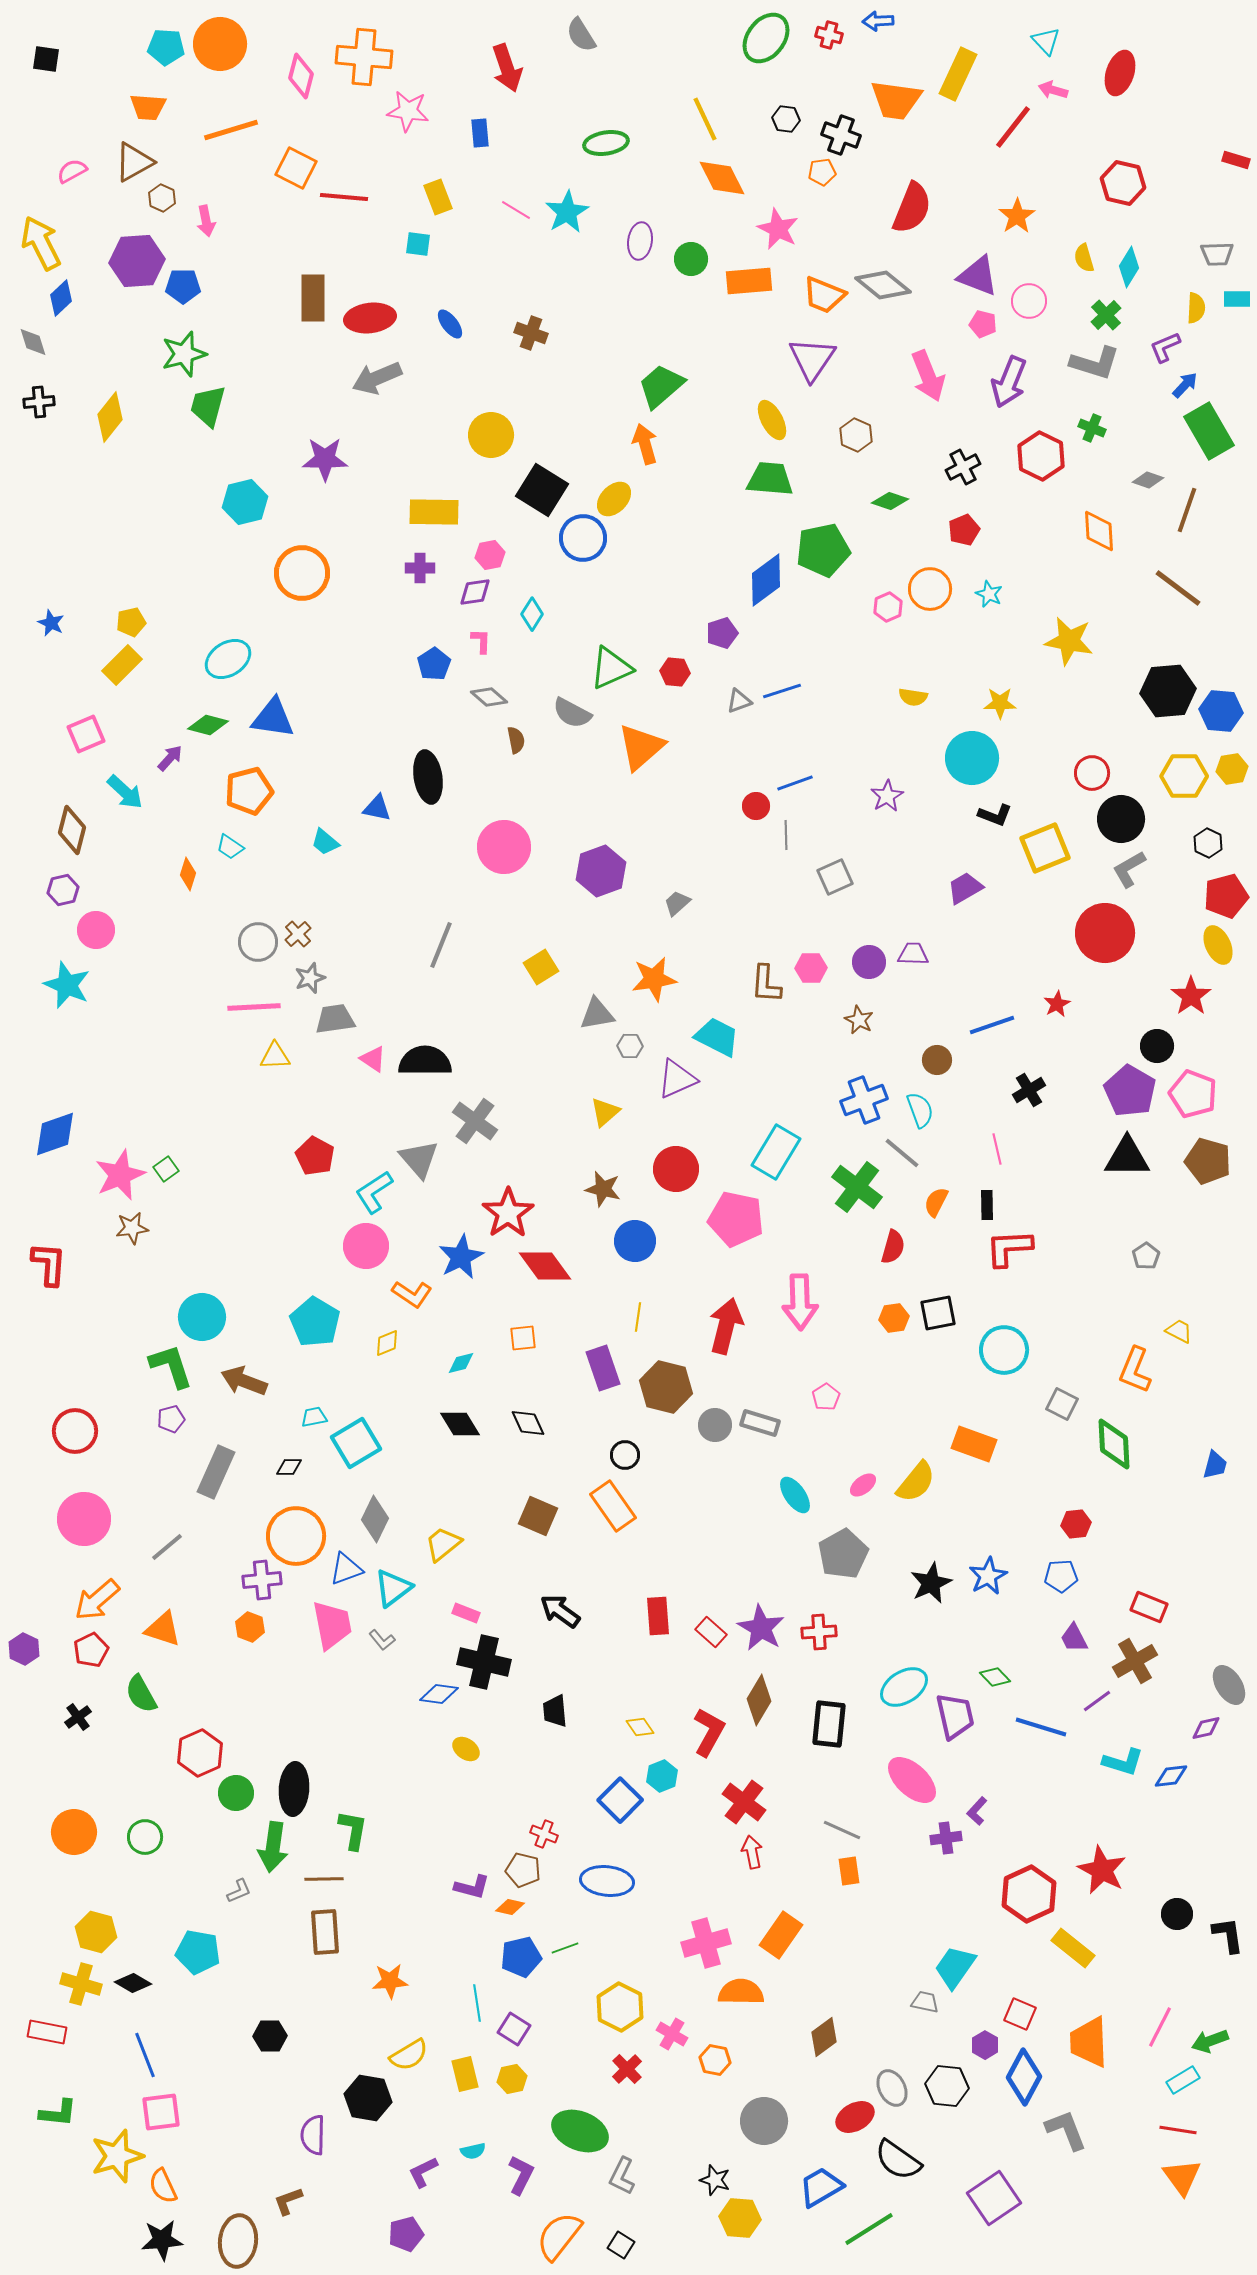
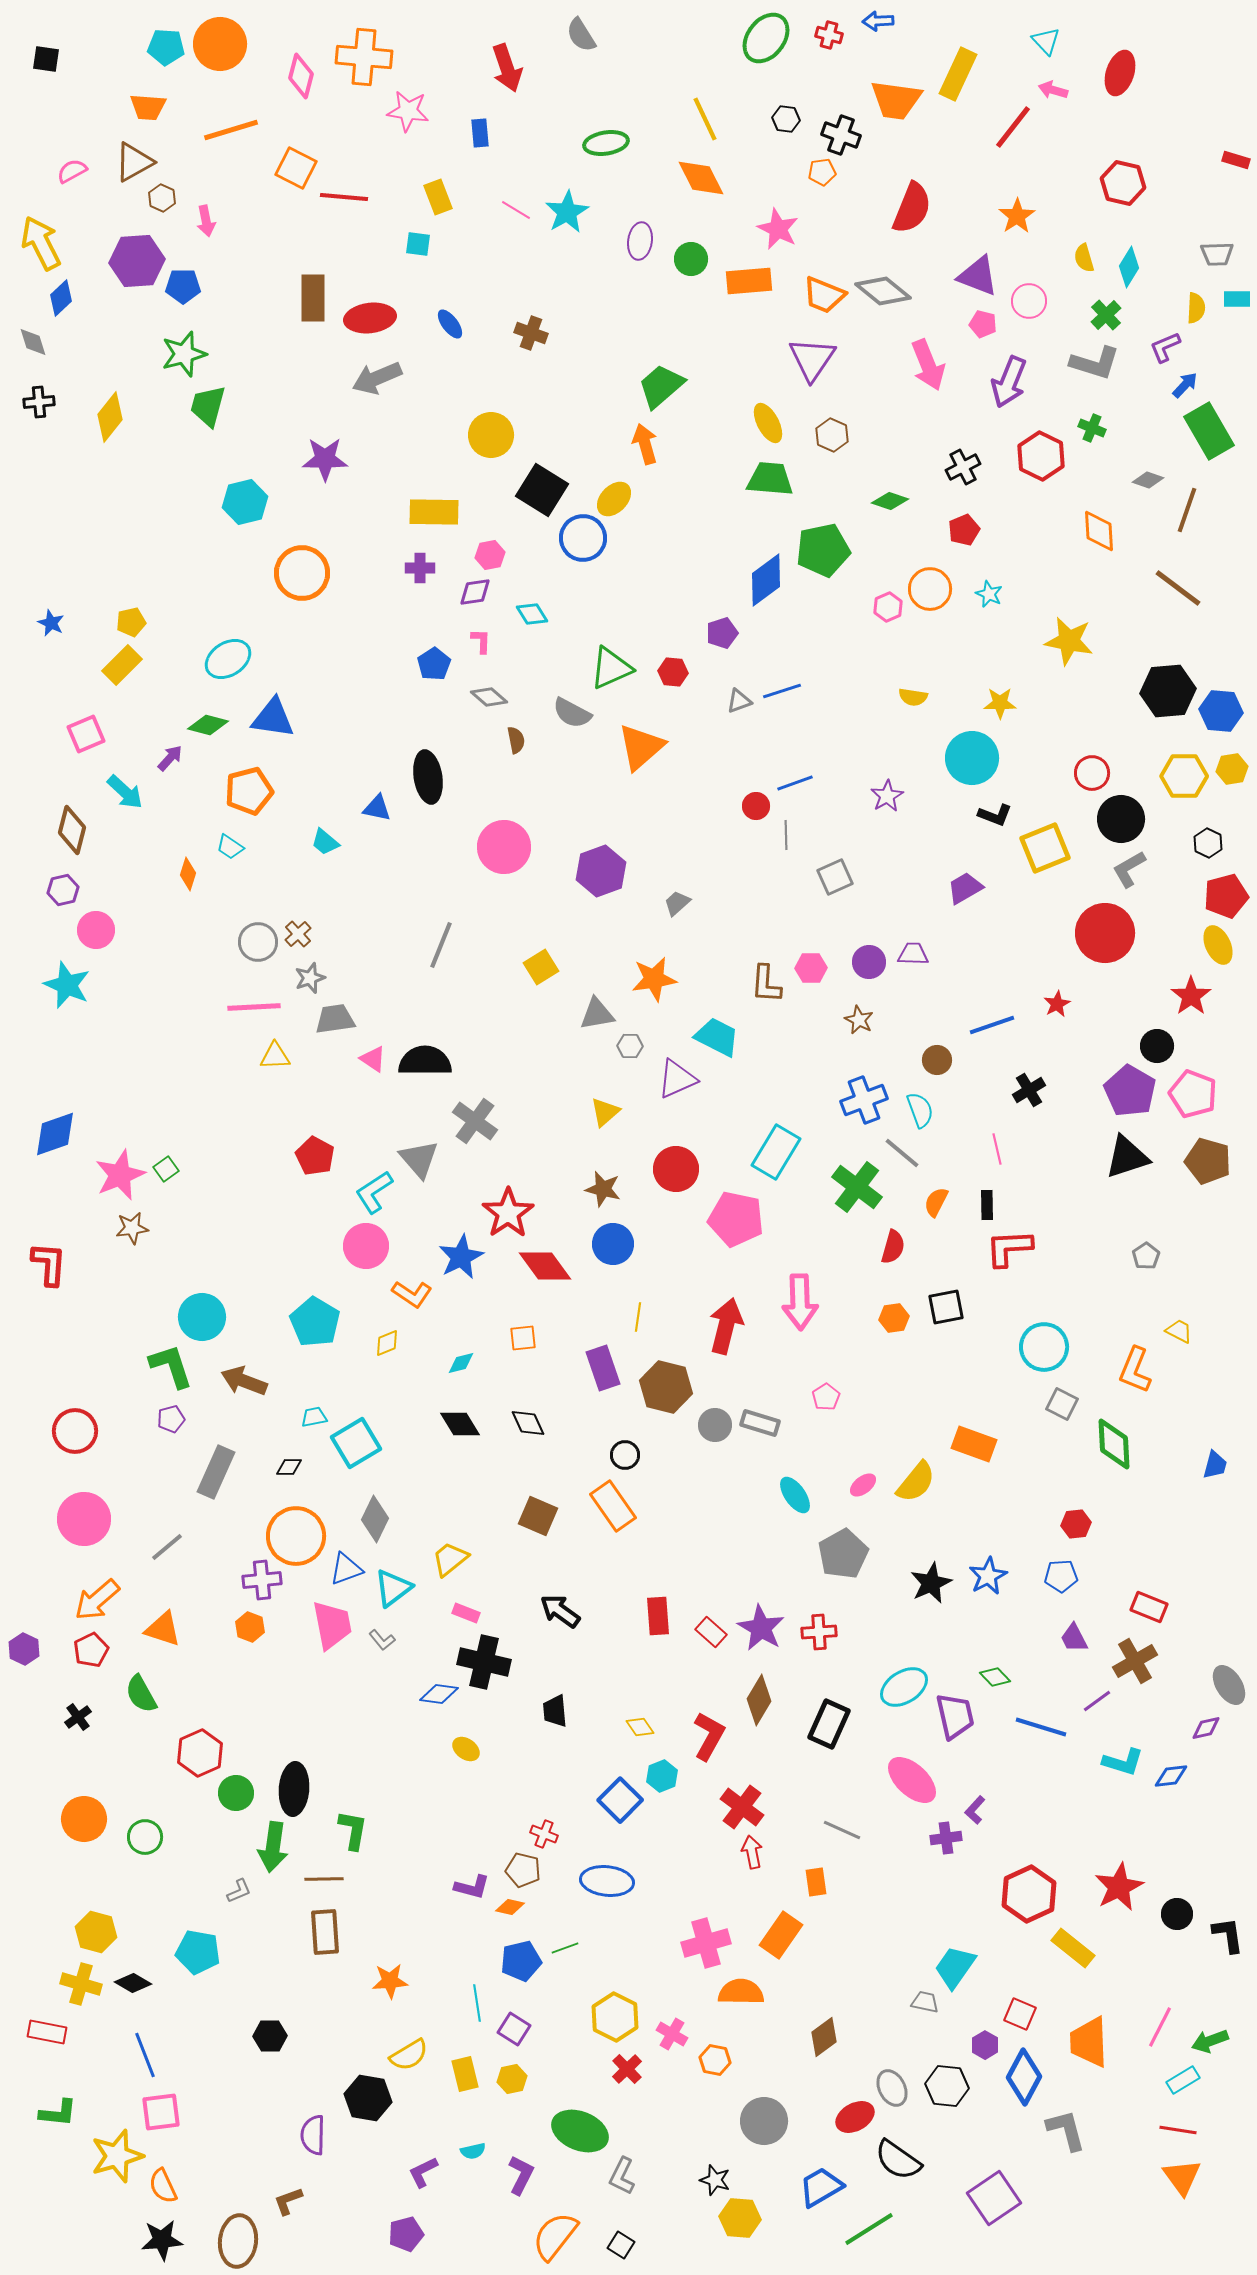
orange diamond at (722, 178): moved 21 px left
gray diamond at (883, 285): moved 6 px down
pink arrow at (928, 376): moved 11 px up
yellow ellipse at (772, 420): moved 4 px left, 3 px down
brown hexagon at (856, 435): moved 24 px left
cyan diamond at (532, 614): rotated 64 degrees counterclockwise
red hexagon at (675, 672): moved 2 px left
black triangle at (1127, 1157): rotated 18 degrees counterclockwise
blue circle at (635, 1241): moved 22 px left, 3 px down
black square at (938, 1313): moved 8 px right, 6 px up
cyan circle at (1004, 1350): moved 40 px right, 3 px up
yellow trapezoid at (443, 1544): moved 7 px right, 15 px down
black rectangle at (829, 1724): rotated 18 degrees clockwise
red L-shape at (709, 1732): moved 4 px down
red cross at (744, 1802): moved 2 px left, 5 px down
purple L-shape at (977, 1811): moved 2 px left, 1 px up
orange circle at (74, 1832): moved 10 px right, 13 px up
red star at (1102, 1870): moved 17 px right, 17 px down; rotated 18 degrees clockwise
orange rectangle at (849, 1871): moved 33 px left, 11 px down
blue pentagon at (521, 1957): moved 4 px down
yellow hexagon at (620, 2007): moved 5 px left, 10 px down
gray L-shape at (1066, 2130): rotated 6 degrees clockwise
orange semicircle at (559, 2236): moved 4 px left
